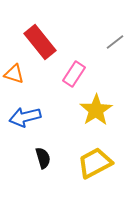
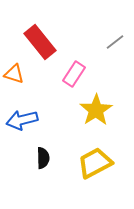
blue arrow: moved 3 px left, 3 px down
black semicircle: rotated 15 degrees clockwise
